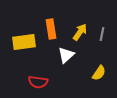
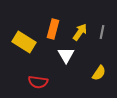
orange rectangle: moved 2 px right; rotated 24 degrees clockwise
gray line: moved 2 px up
yellow rectangle: rotated 40 degrees clockwise
white triangle: rotated 18 degrees counterclockwise
